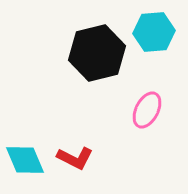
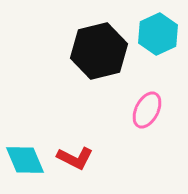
cyan hexagon: moved 4 px right, 2 px down; rotated 21 degrees counterclockwise
black hexagon: moved 2 px right, 2 px up
